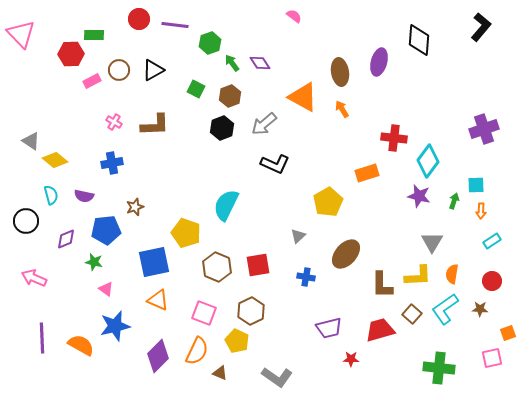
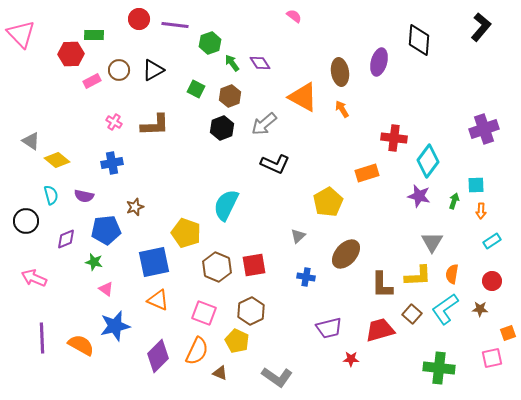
yellow diamond at (55, 160): moved 2 px right
red square at (258, 265): moved 4 px left
